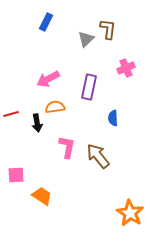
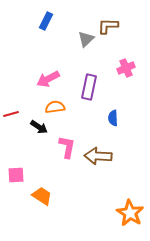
blue rectangle: moved 1 px up
brown L-shape: moved 3 px up; rotated 95 degrees counterclockwise
black arrow: moved 2 px right, 4 px down; rotated 48 degrees counterclockwise
brown arrow: rotated 48 degrees counterclockwise
